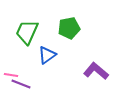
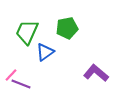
green pentagon: moved 2 px left
blue triangle: moved 2 px left, 3 px up
purple L-shape: moved 2 px down
pink line: rotated 56 degrees counterclockwise
